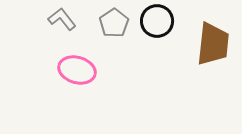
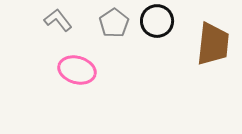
gray L-shape: moved 4 px left, 1 px down
